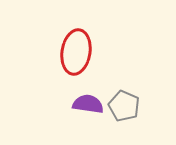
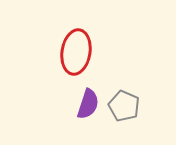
purple semicircle: rotated 100 degrees clockwise
